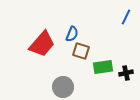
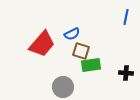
blue line: rotated 14 degrees counterclockwise
blue semicircle: rotated 42 degrees clockwise
green rectangle: moved 12 px left, 2 px up
black cross: rotated 16 degrees clockwise
